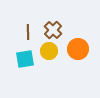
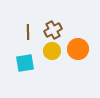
brown cross: rotated 18 degrees clockwise
yellow circle: moved 3 px right
cyan square: moved 4 px down
